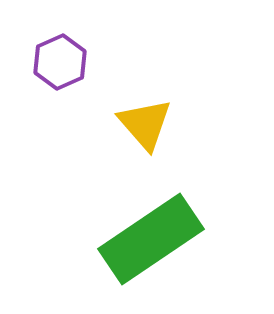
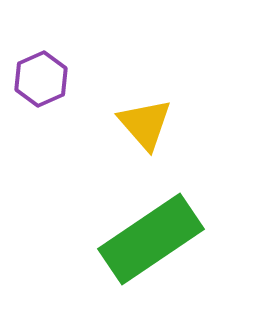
purple hexagon: moved 19 px left, 17 px down
